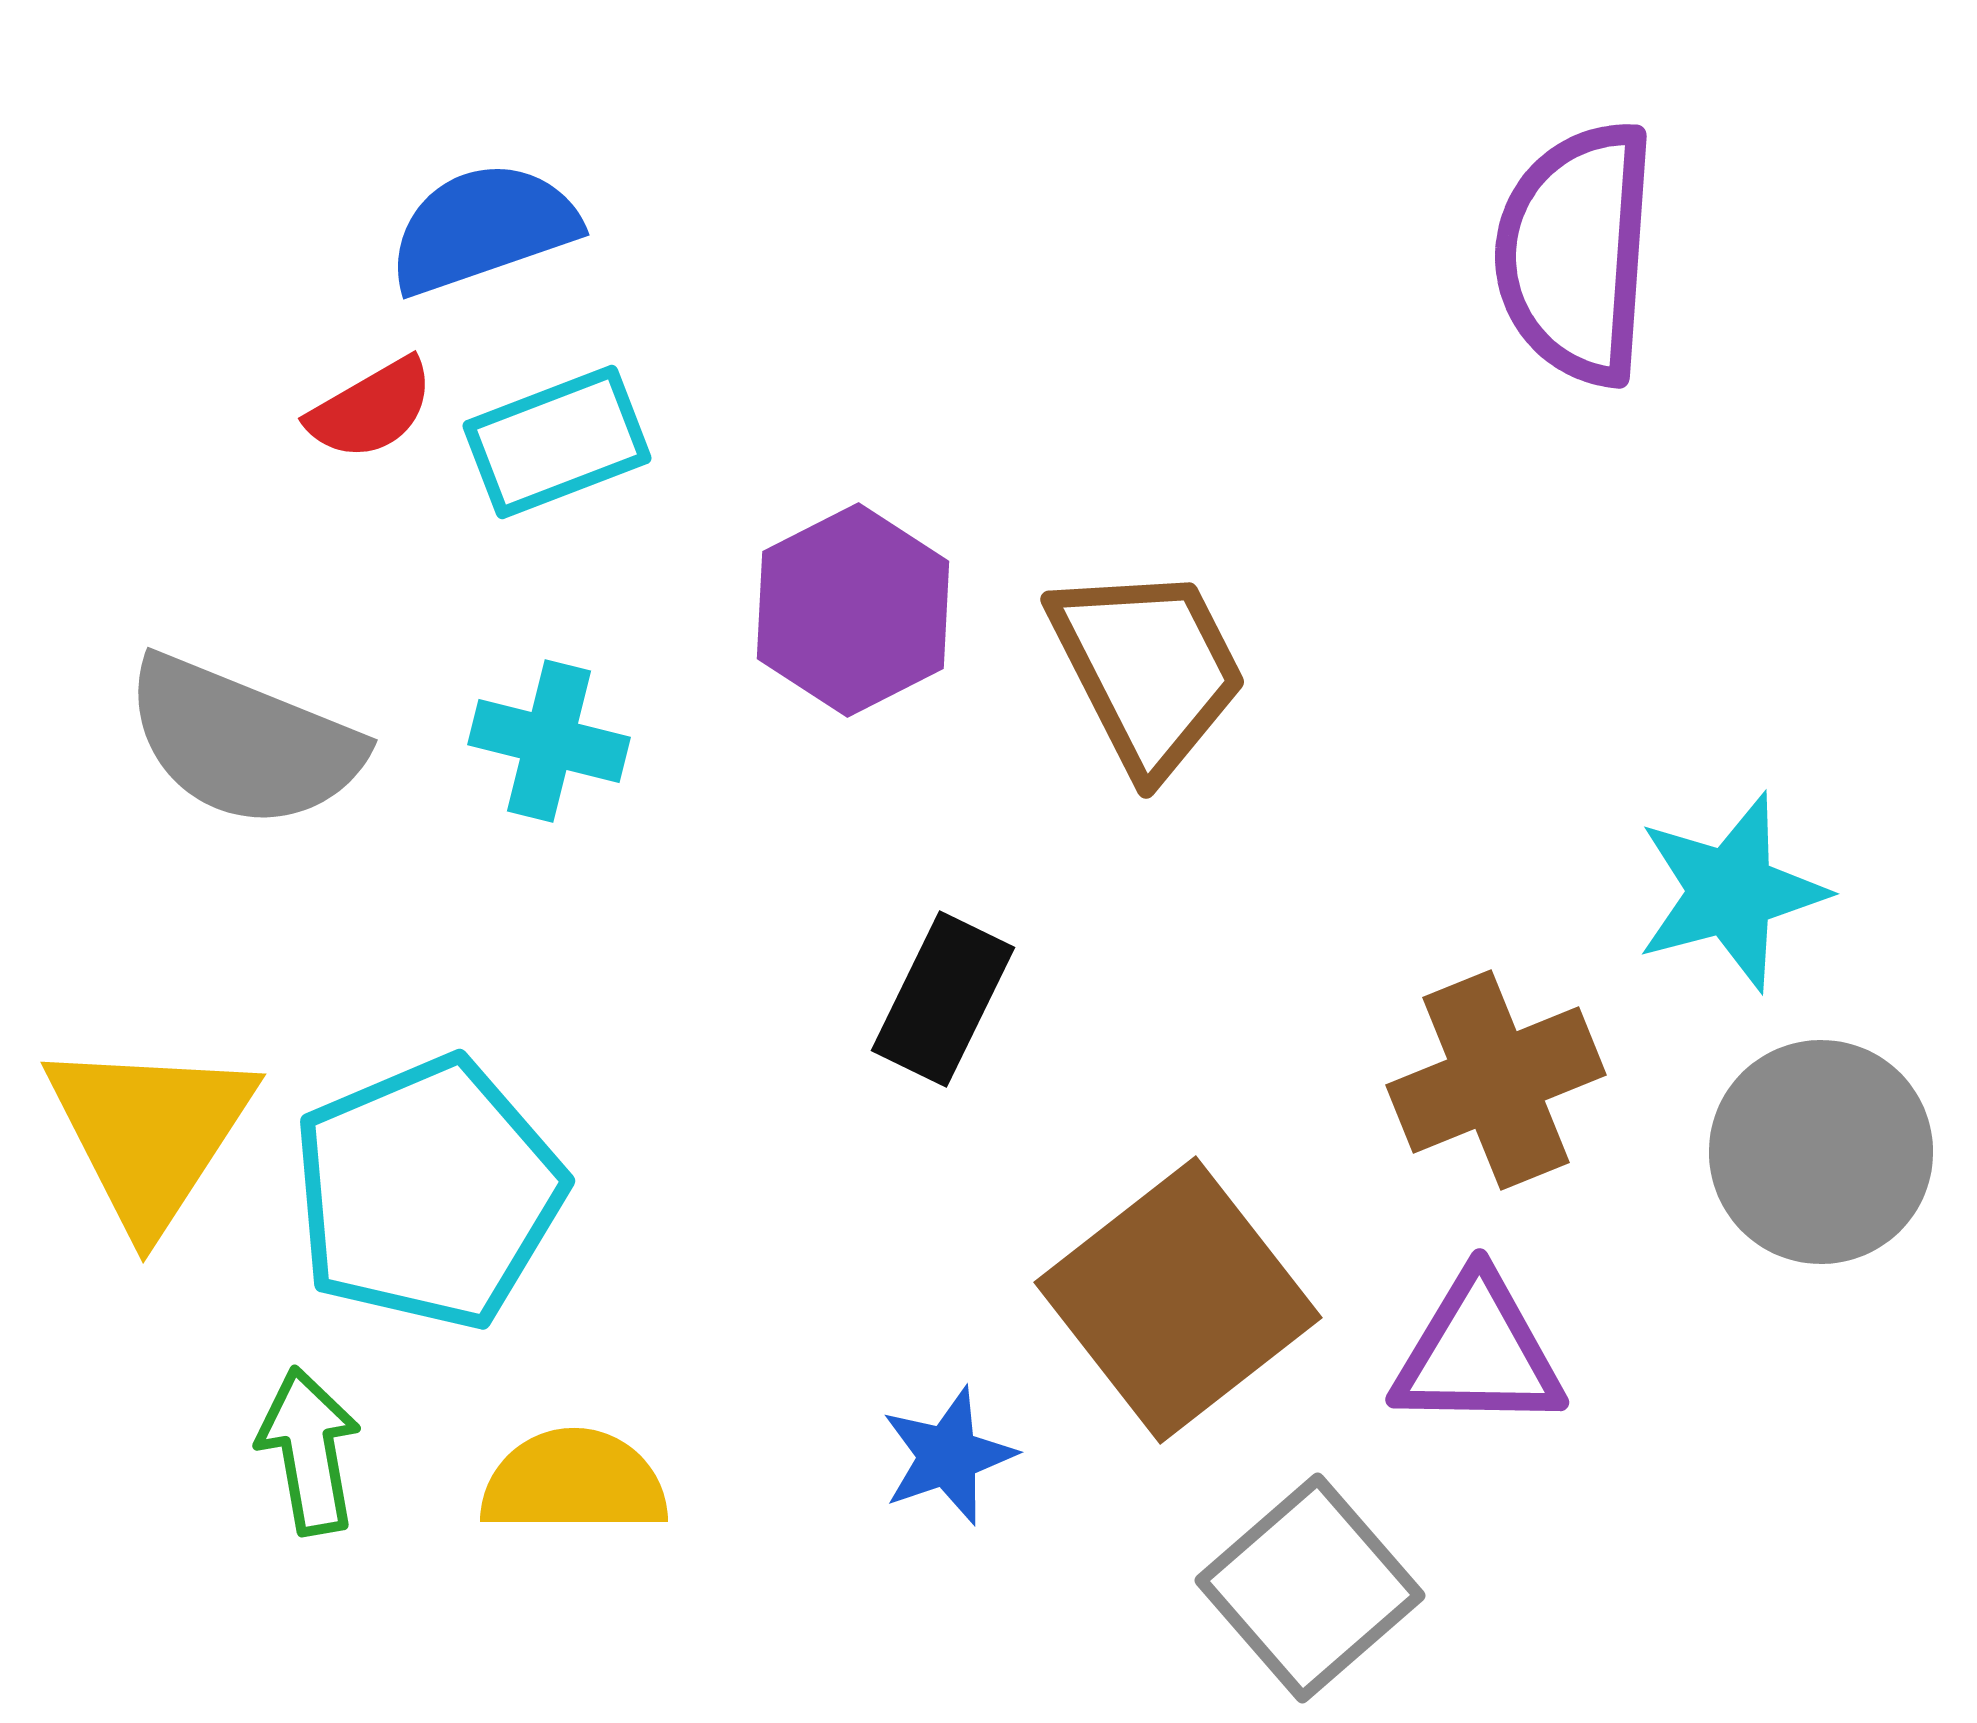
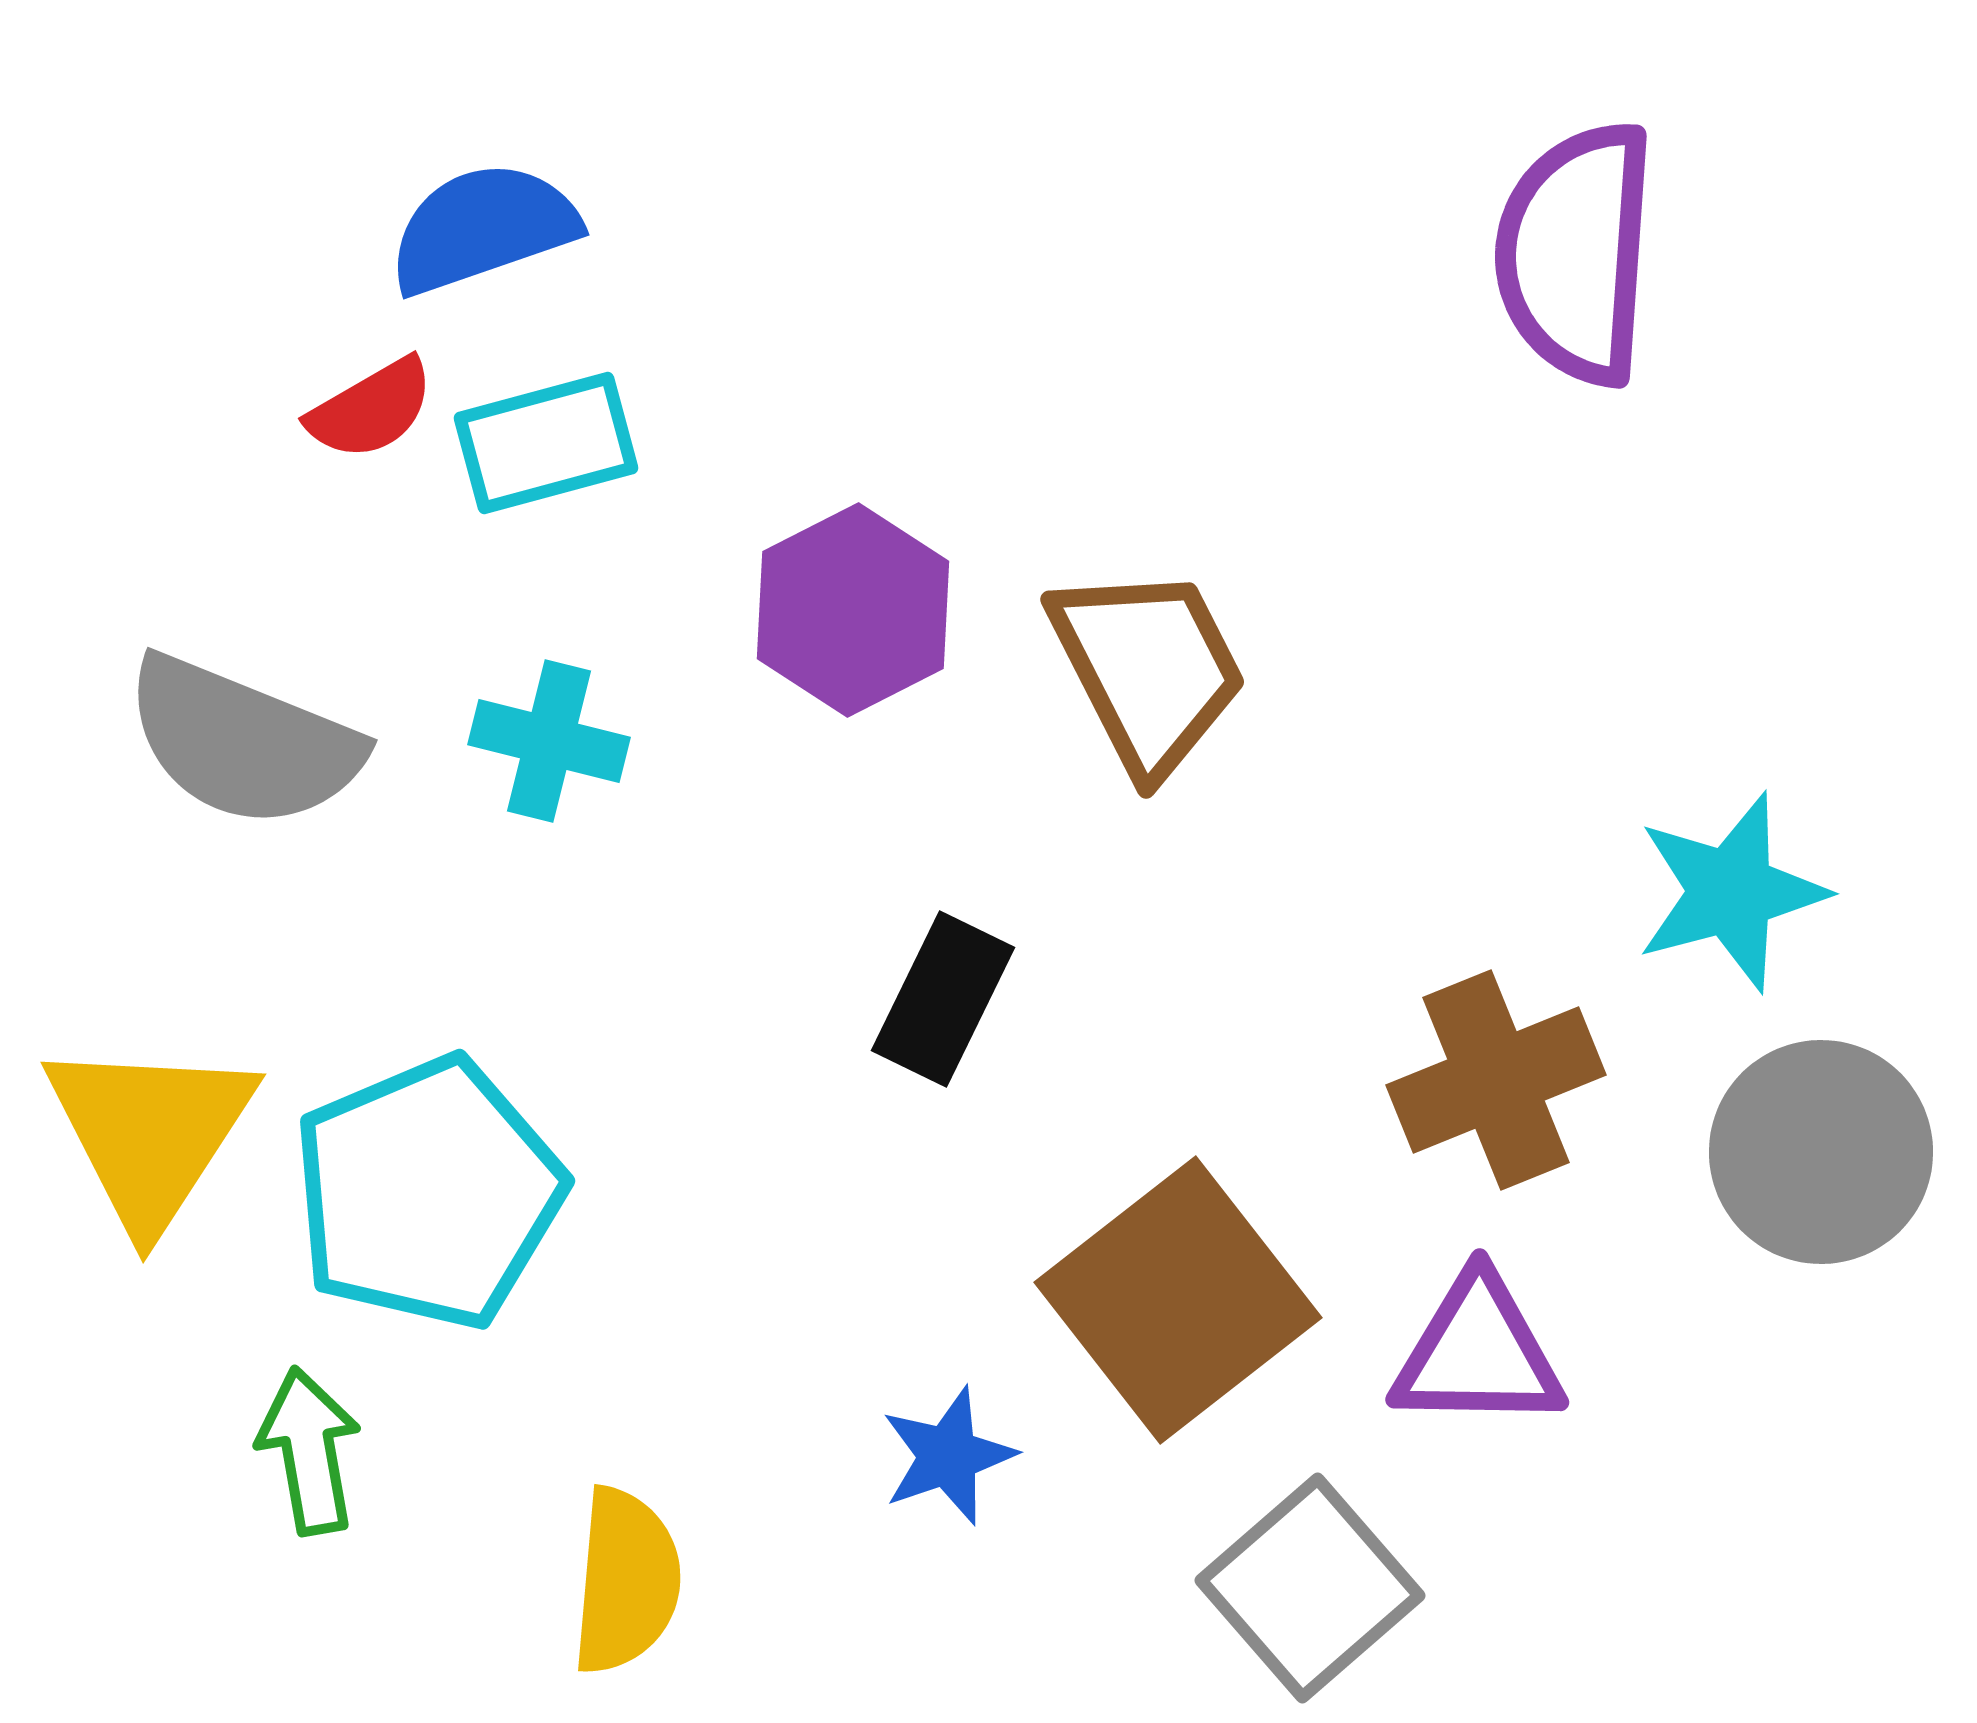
cyan rectangle: moved 11 px left, 1 px down; rotated 6 degrees clockwise
yellow semicircle: moved 52 px right, 99 px down; rotated 95 degrees clockwise
